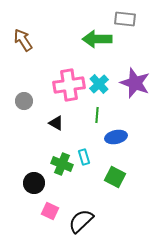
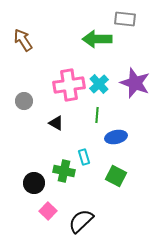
green cross: moved 2 px right, 7 px down; rotated 10 degrees counterclockwise
green square: moved 1 px right, 1 px up
pink square: moved 2 px left; rotated 18 degrees clockwise
